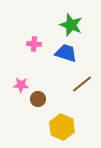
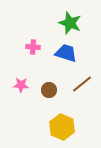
green star: moved 1 px left, 2 px up
pink cross: moved 1 px left, 3 px down
brown circle: moved 11 px right, 9 px up
